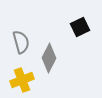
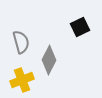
gray diamond: moved 2 px down
